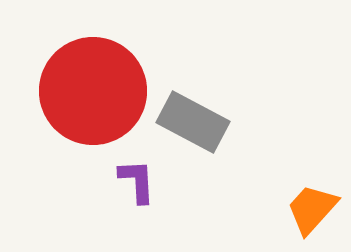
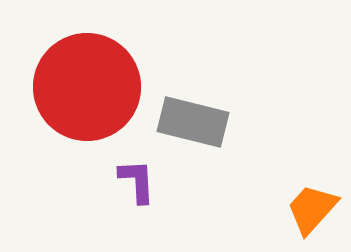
red circle: moved 6 px left, 4 px up
gray rectangle: rotated 14 degrees counterclockwise
